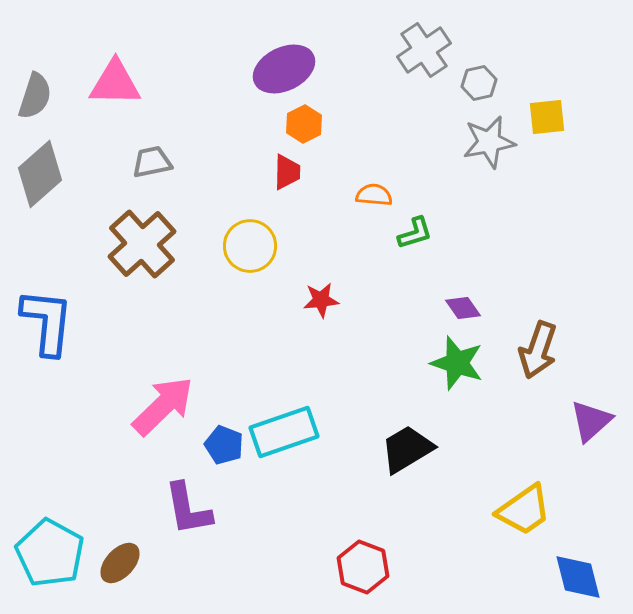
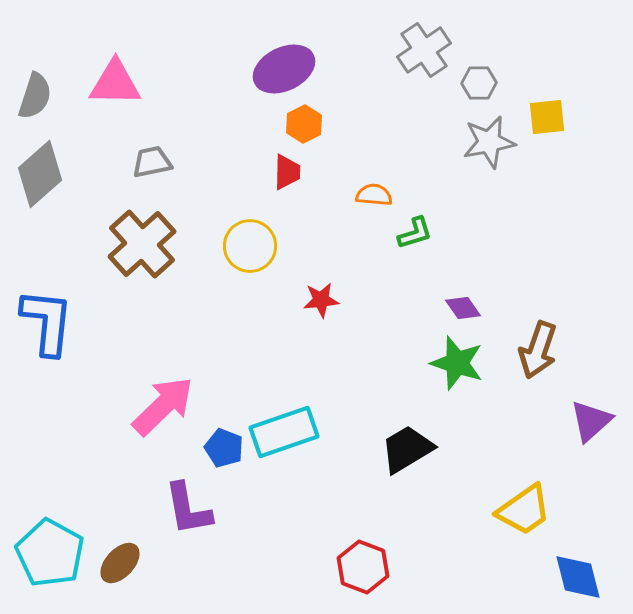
gray hexagon: rotated 12 degrees clockwise
blue pentagon: moved 3 px down
